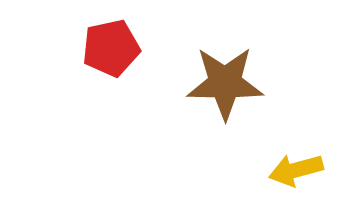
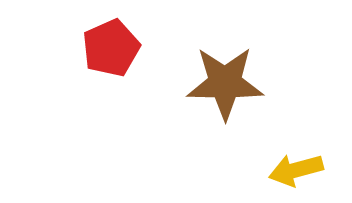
red pentagon: rotated 12 degrees counterclockwise
